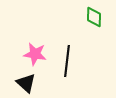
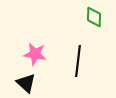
black line: moved 11 px right
